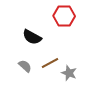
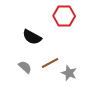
gray semicircle: moved 1 px down
